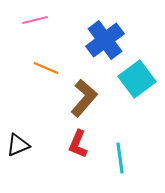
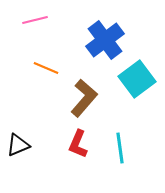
cyan line: moved 10 px up
